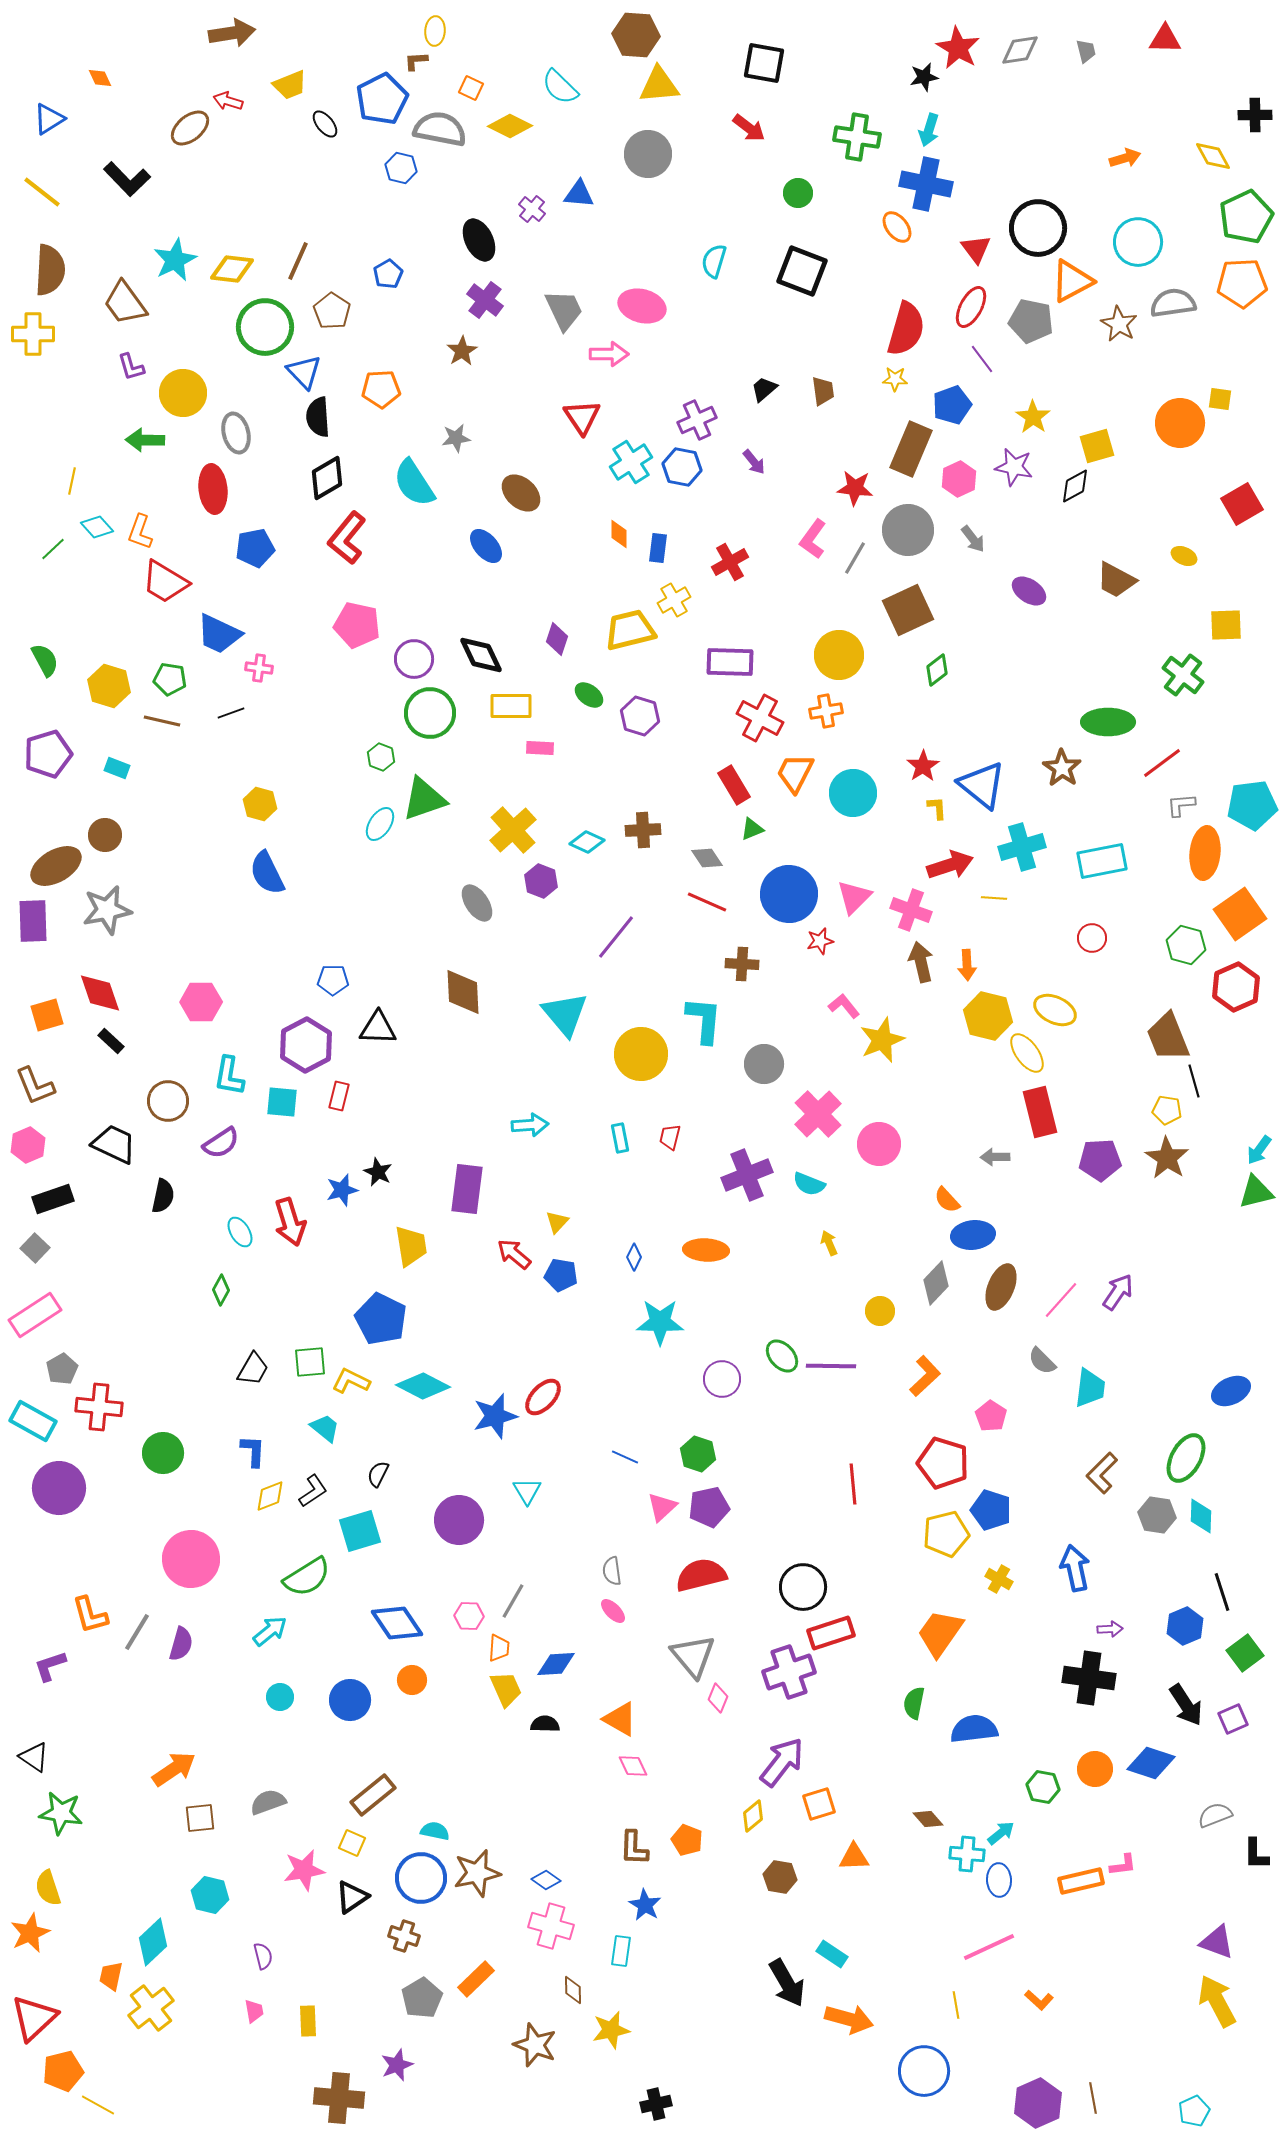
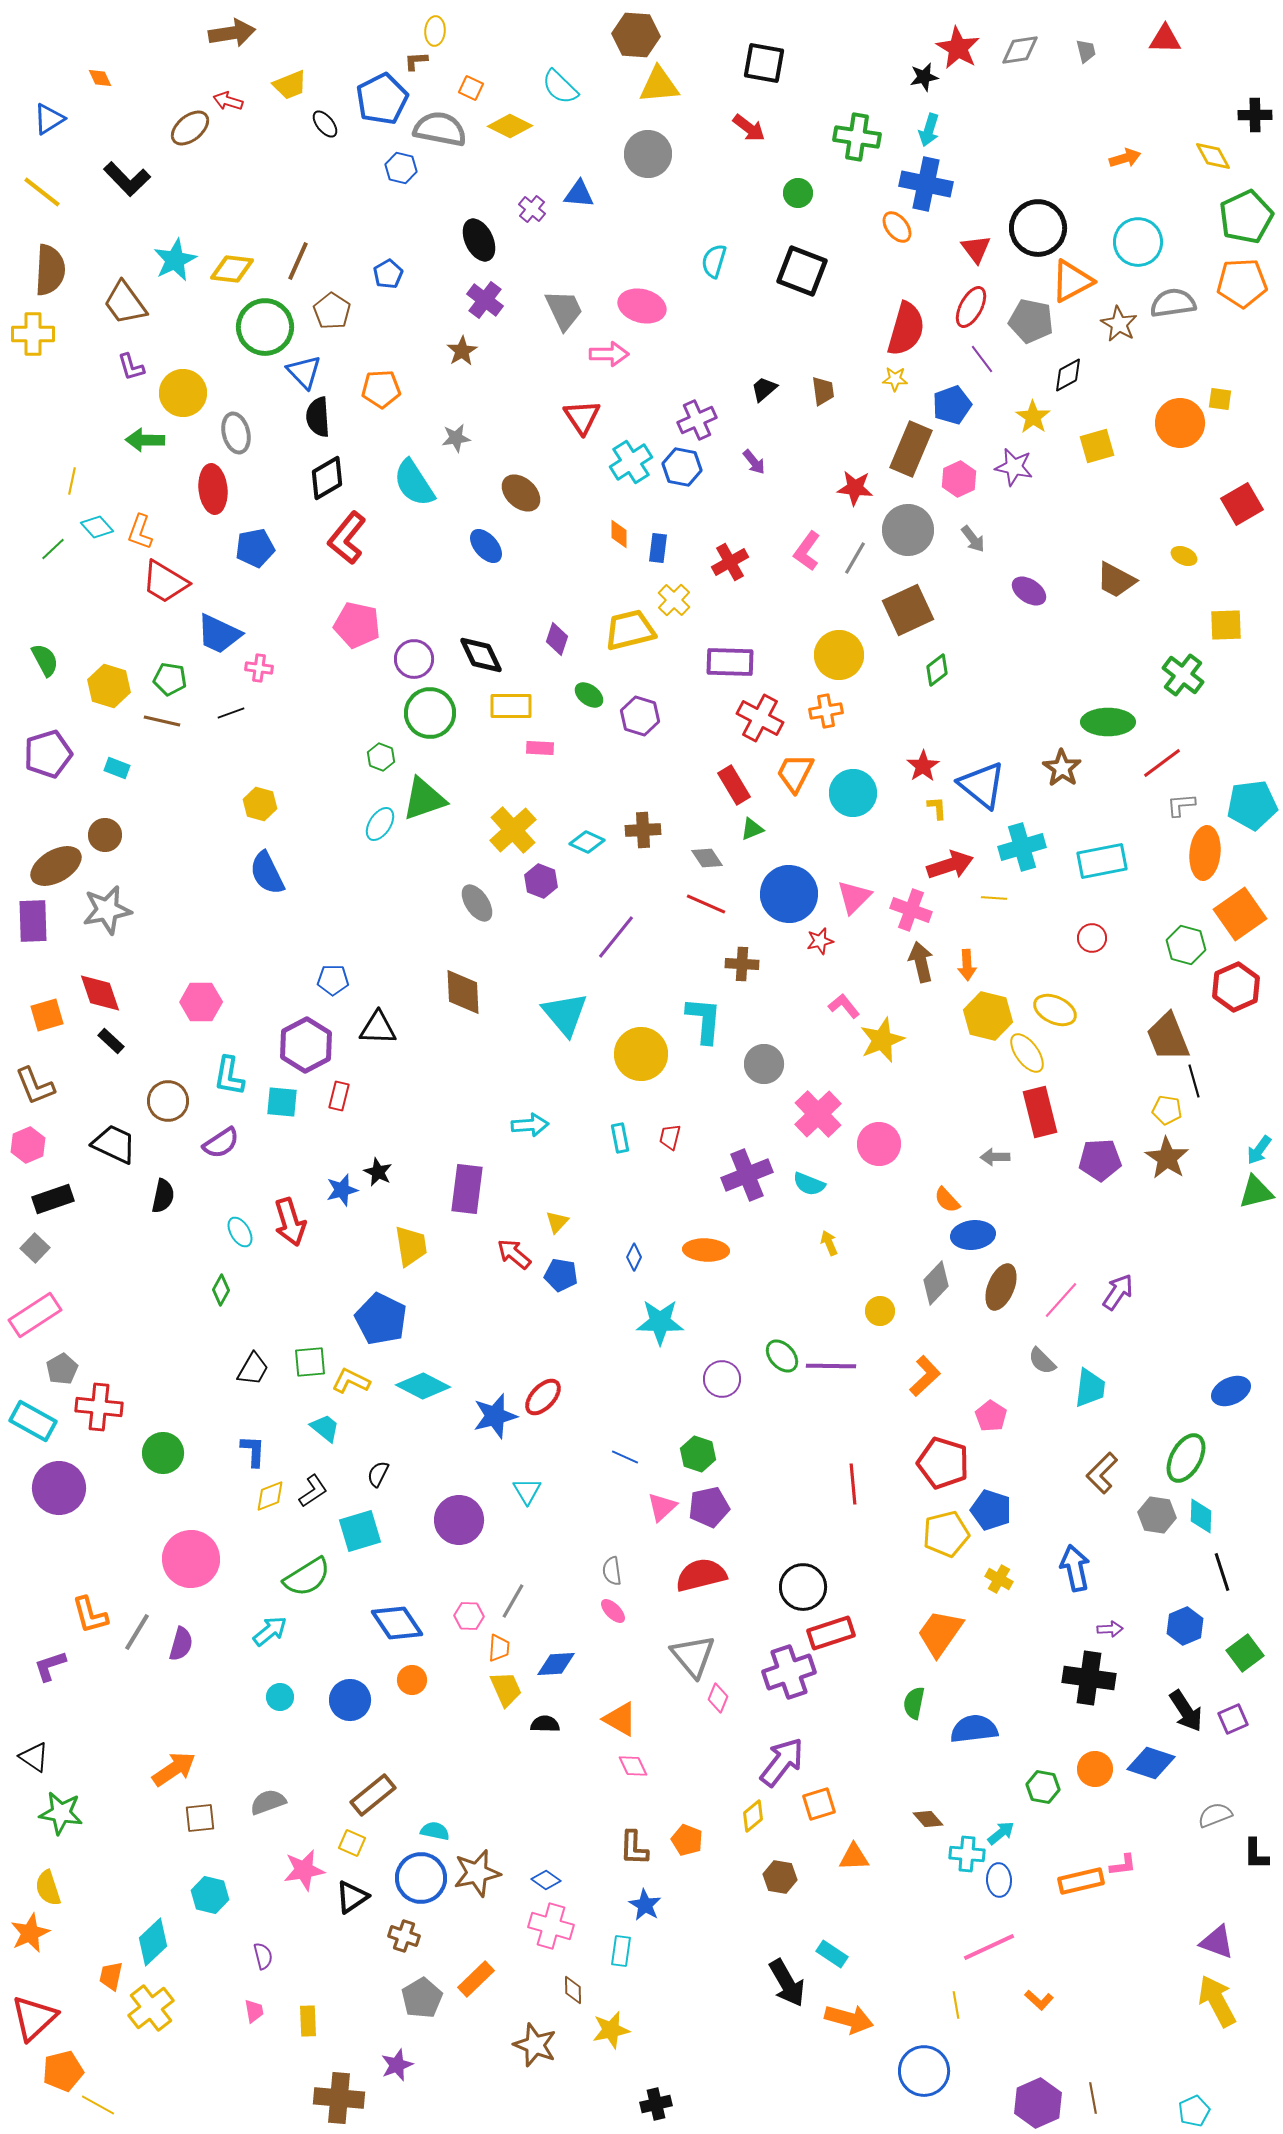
black diamond at (1075, 486): moved 7 px left, 111 px up
pink L-shape at (813, 539): moved 6 px left, 12 px down
yellow cross at (674, 600): rotated 16 degrees counterclockwise
red line at (707, 902): moved 1 px left, 2 px down
black line at (1222, 1592): moved 20 px up
black arrow at (1186, 1705): moved 6 px down
